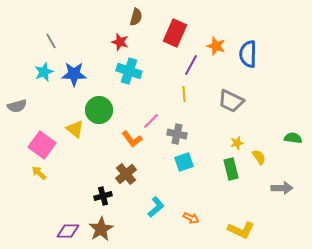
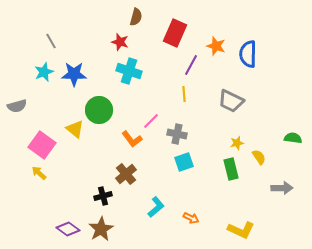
purple diamond: moved 2 px up; rotated 35 degrees clockwise
